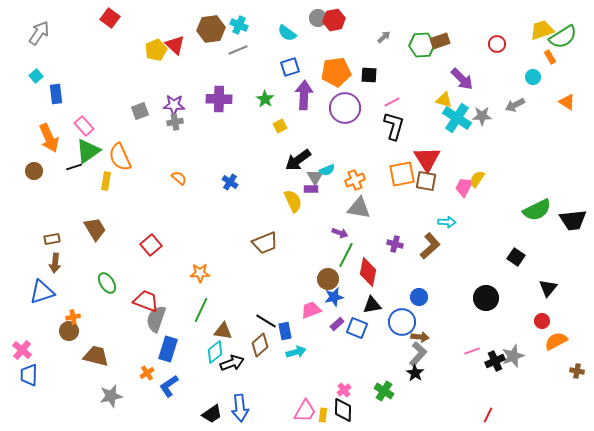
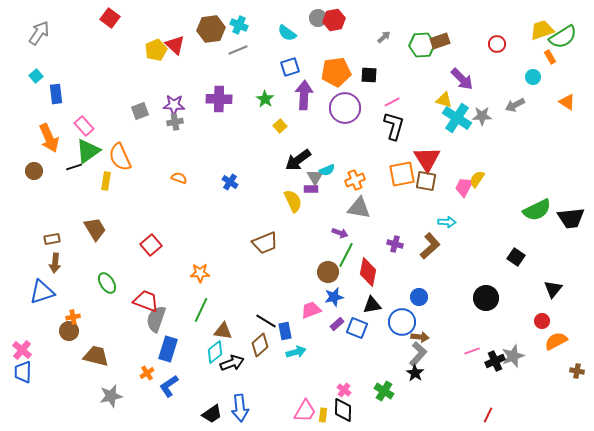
yellow square at (280, 126): rotated 16 degrees counterclockwise
orange semicircle at (179, 178): rotated 21 degrees counterclockwise
black trapezoid at (573, 220): moved 2 px left, 2 px up
brown circle at (328, 279): moved 7 px up
black triangle at (548, 288): moved 5 px right, 1 px down
blue trapezoid at (29, 375): moved 6 px left, 3 px up
pink cross at (344, 390): rotated 16 degrees counterclockwise
